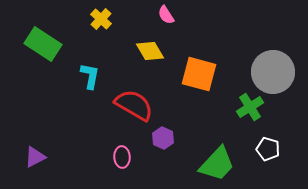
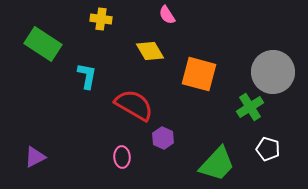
pink semicircle: moved 1 px right
yellow cross: rotated 35 degrees counterclockwise
cyan L-shape: moved 3 px left
